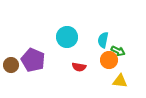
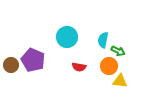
orange circle: moved 6 px down
